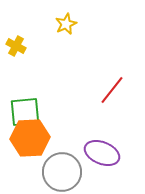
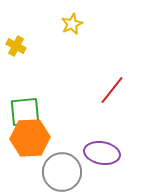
yellow star: moved 6 px right
purple ellipse: rotated 12 degrees counterclockwise
